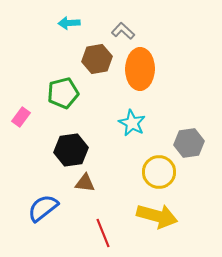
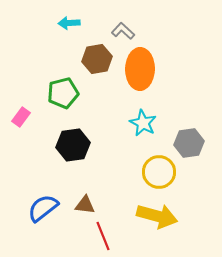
cyan star: moved 11 px right
black hexagon: moved 2 px right, 5 px up
brown triangle: moved 22 px down
red line: moved 3 px down
